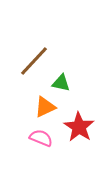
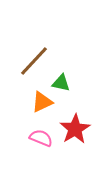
orange triangle: moved 3 px left, 5 px up
red star: moved 4 px left, 2 px down; rotated 8 degrees clockwise
